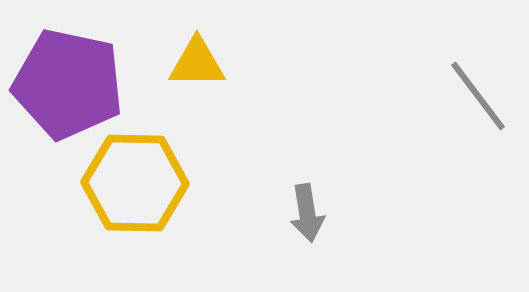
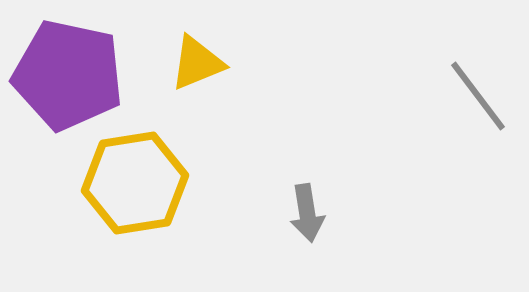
yellow triangle: rotated 22 degrees counterclockwise
purple pentagon: moved 9 px up
yellow hexagon: rotated 10 degrees counterclockwise
